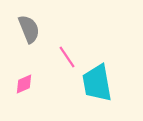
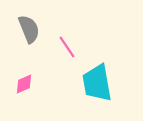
pink line: moved 10 px up
